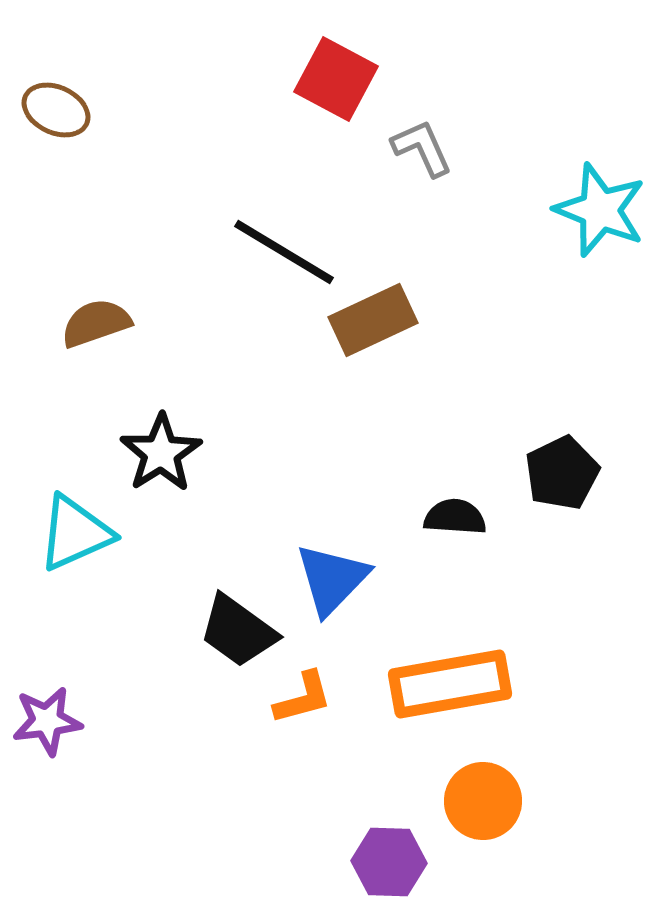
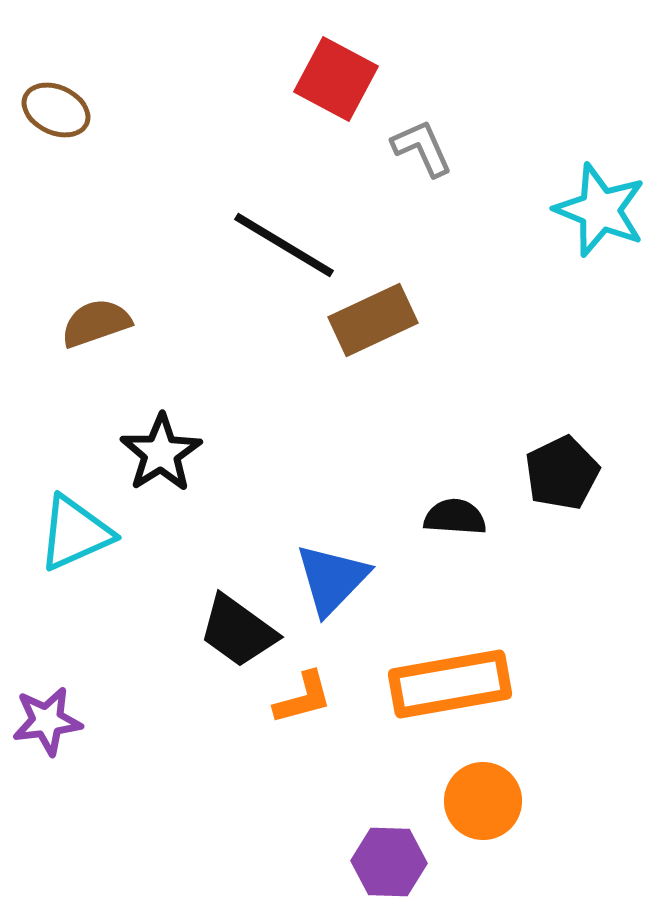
black line: moved 7 px up
